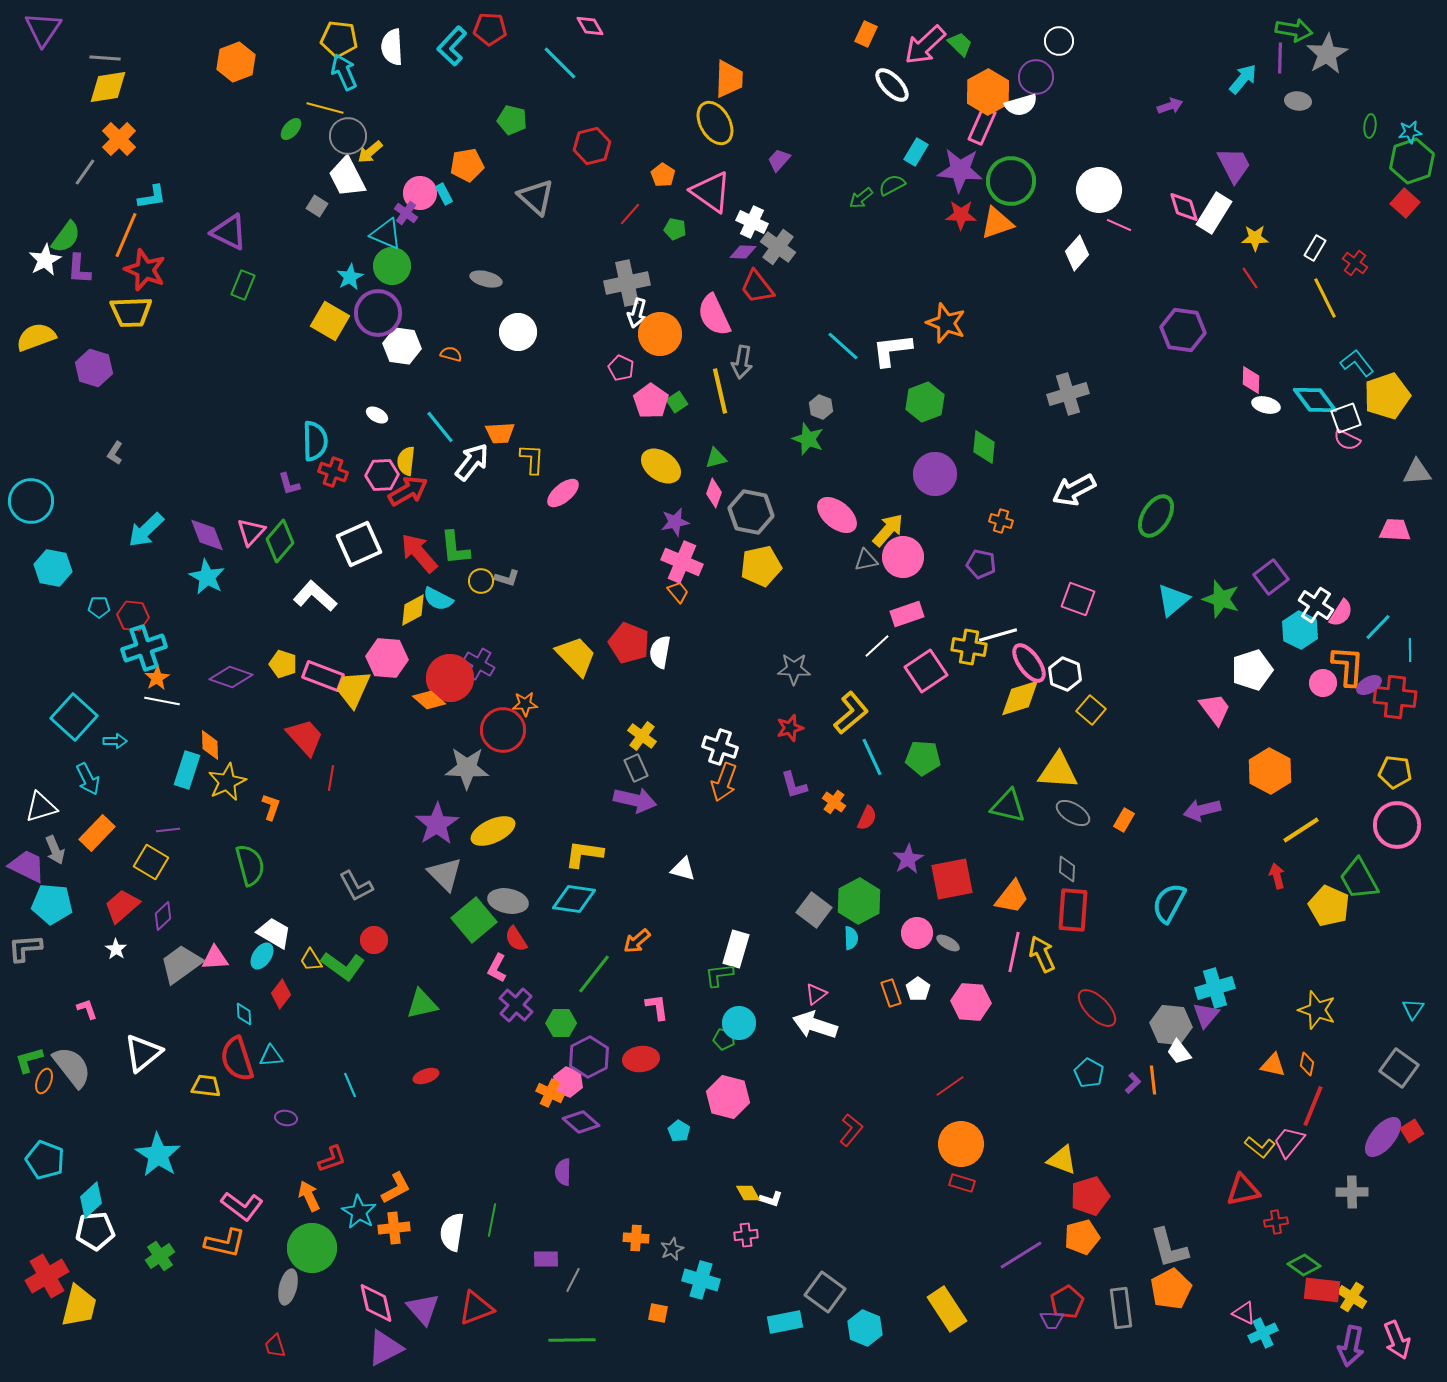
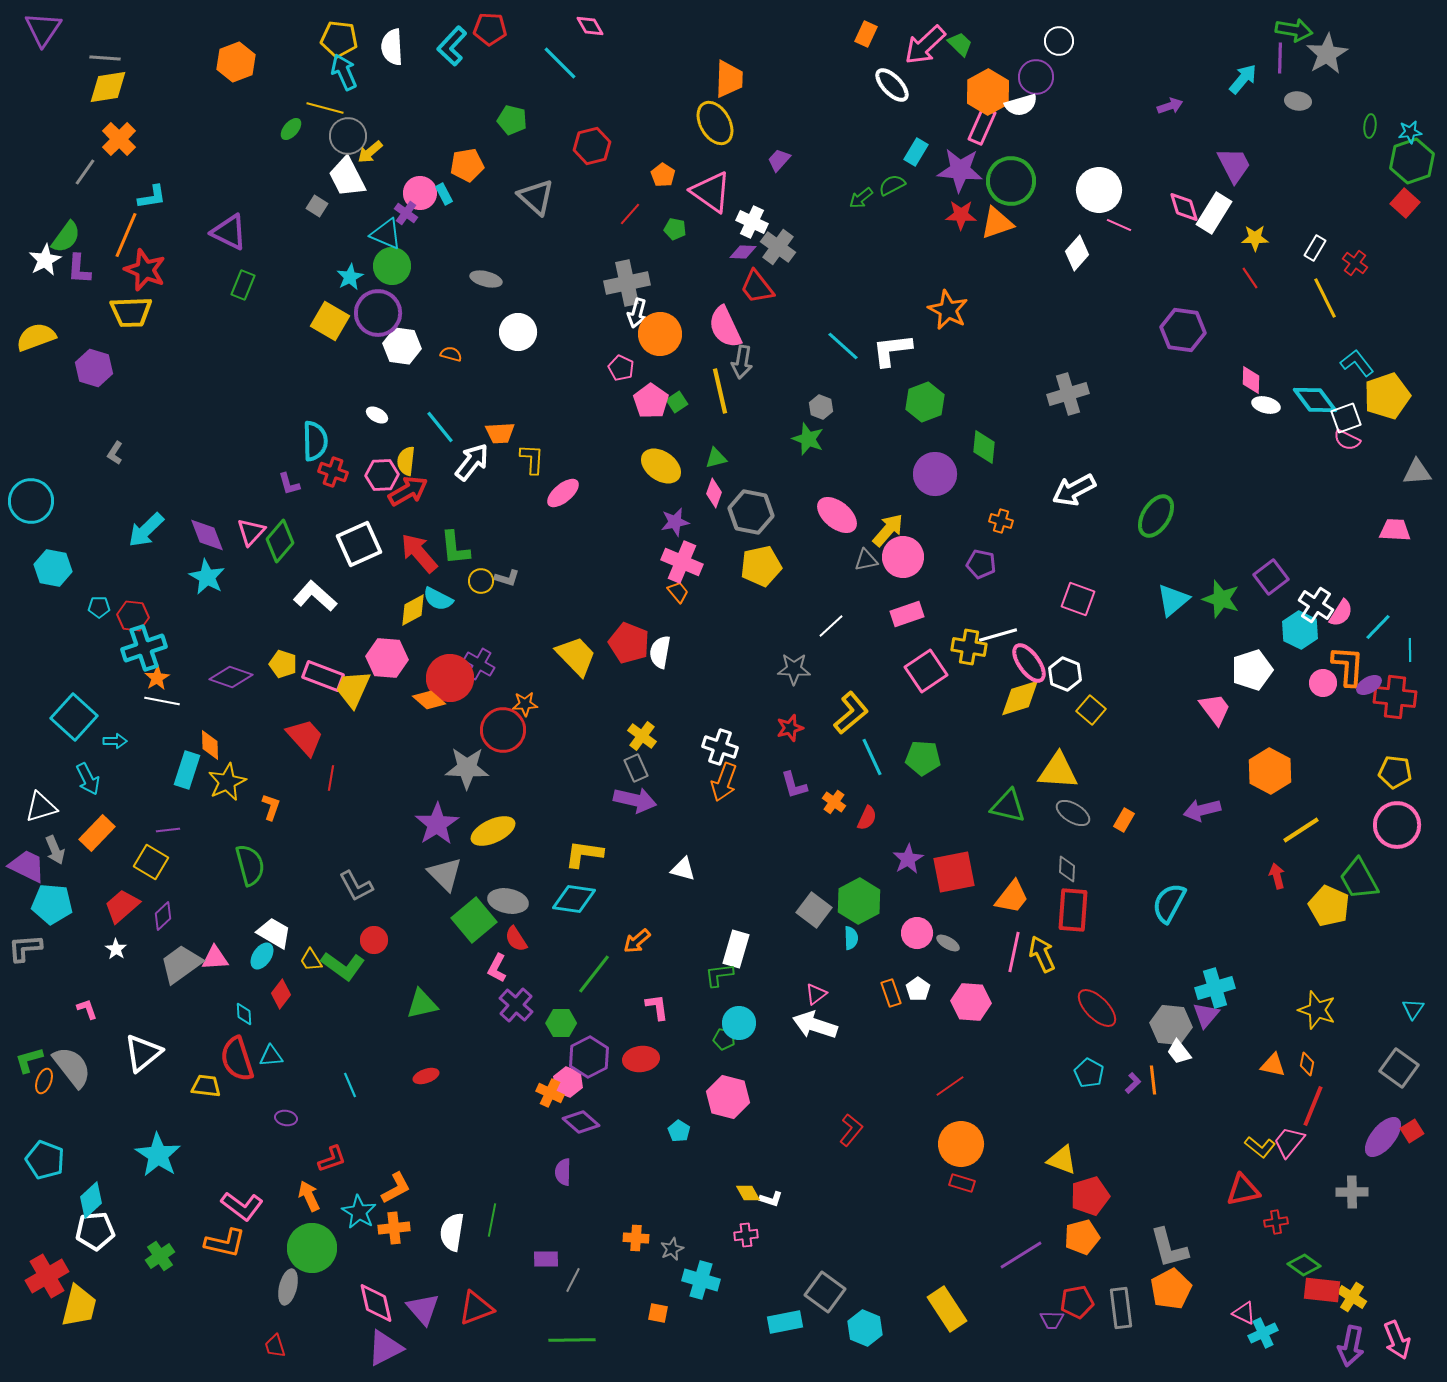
pink semicircle at (714, 315): moved 11 px right, 12 px down
orange star at (946, 323): moved 2 px right, 13 px up; rotated 6 degrees clockwise
white line at (877, 646): moved 46 px left, 20 px up
red square at (952, 879): moved 2 px right, 7 px up
red pentagon at (1067, 1302): moved 10 px right; rotated 20 degrees clockwise
